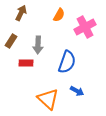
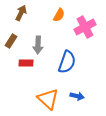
blue arrow: moved 5 px down; rotated 16 degrees counterclockwise
